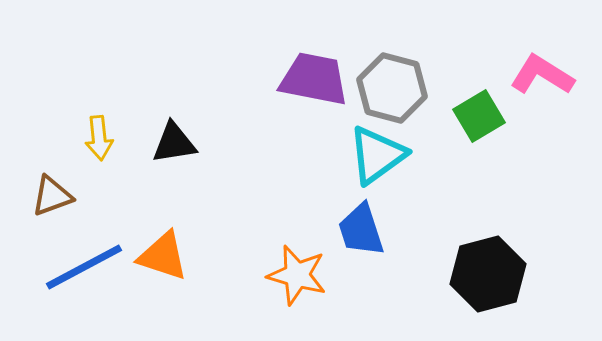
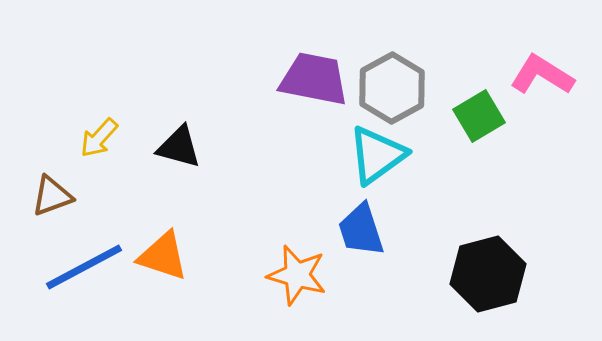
gray hexagon: rotated 16 degrees clockwise
yellow arrow: rotated 48 degrees clockwise
black triangle: moved 5 px right, 4 px down; rotated 24 degrees clockwise
